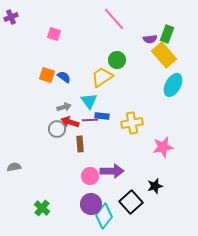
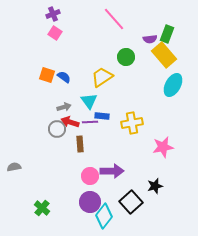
purple cross: moved 42 px right, 3 px up
pink square: moved 1 px right, 1 px up; rotated 16 degrees clockwise
green circle: moved 9 px right, 3 px up
purple line: moved 2 px down
purple circle: moved 1 px left, 2 px up
